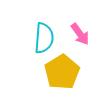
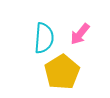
pink arrow: rotated 75 degrees clockwise
